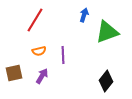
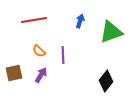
blue arrow: moved 4 px left, 6 px down
red line: moved 1 px left; rotated 50 degrees clockwise
green triangle: moved 4 px right
orange semicircle: rotated 56 degrees clockwise
purple arrow: moved 1 px left, 1 px up
